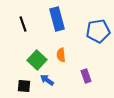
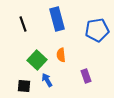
blue pentagon: moved 1 px left, 1 px up
blue arrow: rotated 24 degrees clockwise
